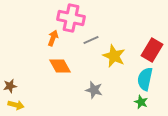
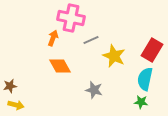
green star: rotated 16 degrees counterclockwise
